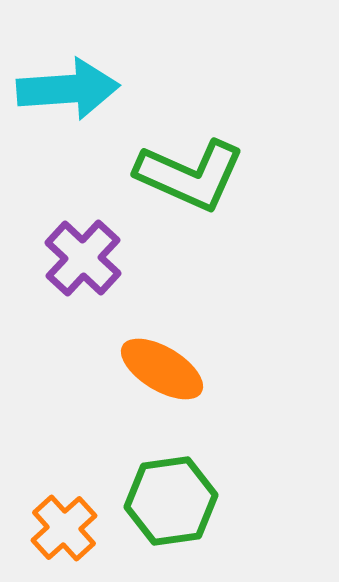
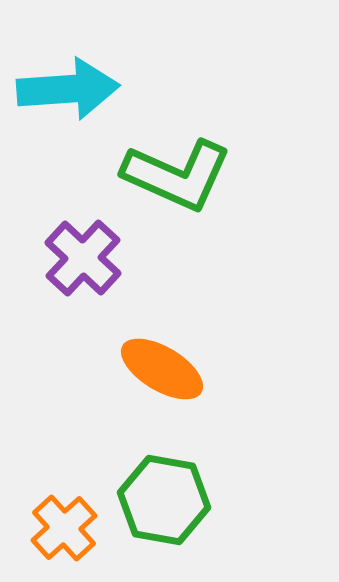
green L-shape: moved 13 px left
green hexagon: moved 7 px left, 1 px up; rotated 18 degrees clockwise
